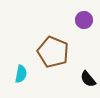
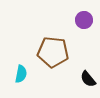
brown pentagon: rotated 16 degrees counterclockwise
